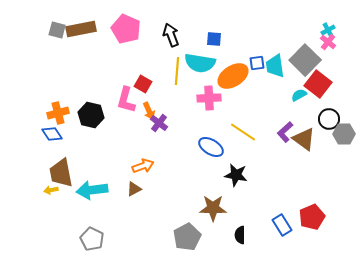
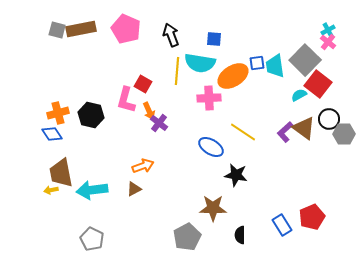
brown triangle at (304, 139): moved 11 px up
